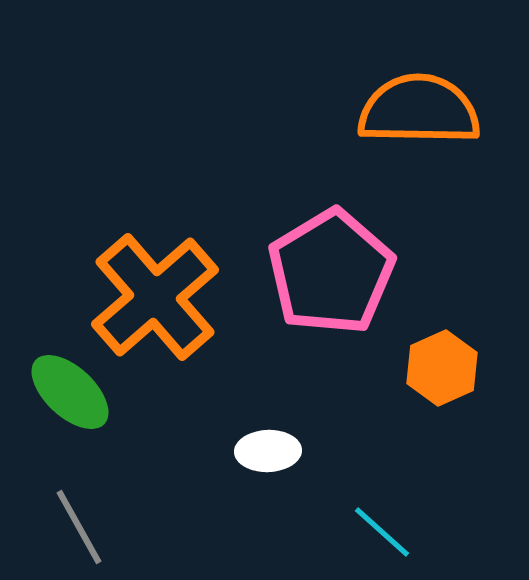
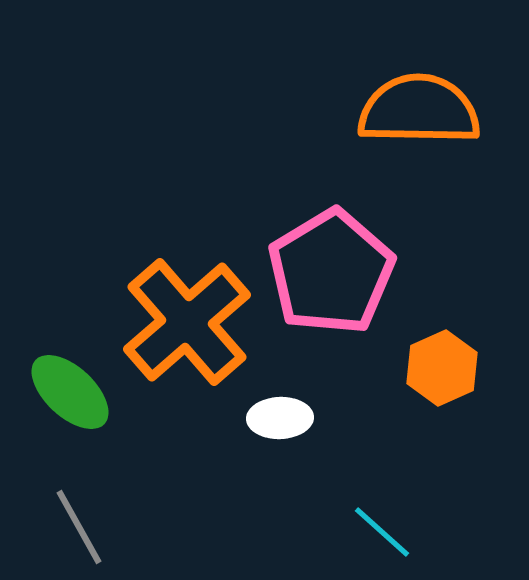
orange cross: moved 32 px right, 25 px down
white ellipse: moved 12 px right, 33 px up
